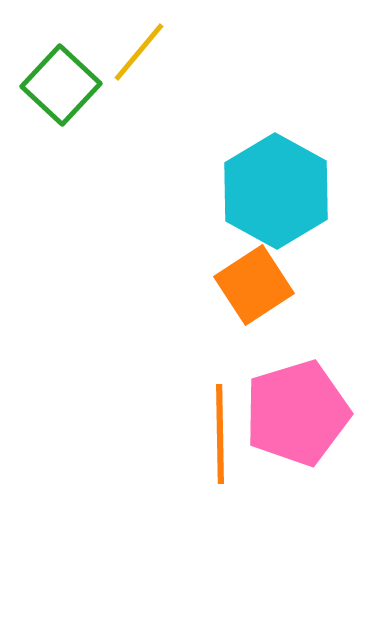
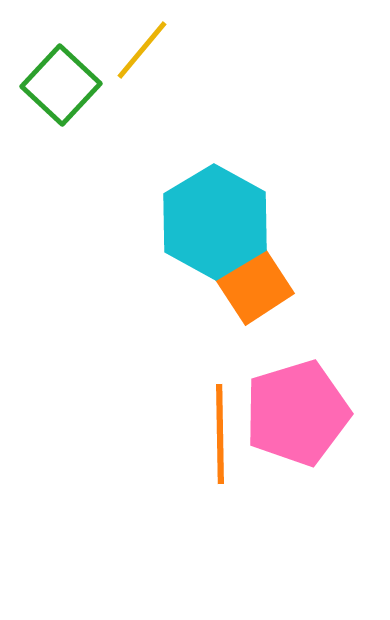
yellow line: moved 3 px right, 2 px up
cyan hexagon: moved 61 px left, 31 px down
